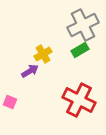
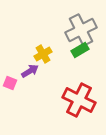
gray cross: moved 2 px left, 5 px down
pink square: moved 19 px up
